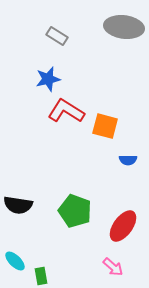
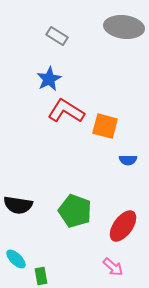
blue star: moved 1 px right; rotated 15 degrees counterclockwise
cyan ellipse: moved 1 px right, 2 px up
